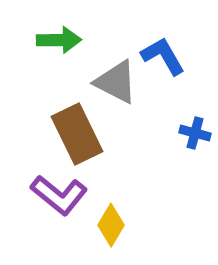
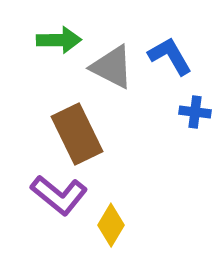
blue L-shape: moved 7 px right
gray triangle: moved 4 px left, 15 px up
blue cross: moved 21 px up; rotated 8 degrees counterclockwise
